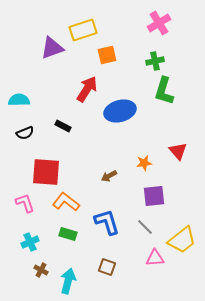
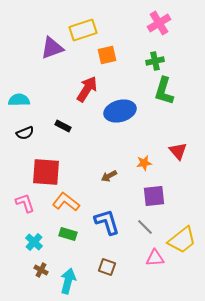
cyan cross: moved 4 px right; rotated 24 degrees counterclockwise
